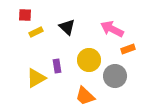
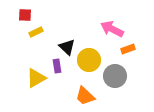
black triangle: moved 20 px down
